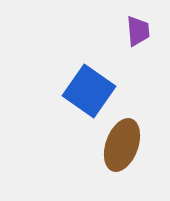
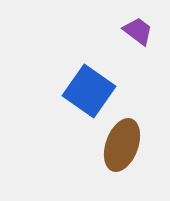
purple trapezoid: rotated 48 degrees counterclockwise
